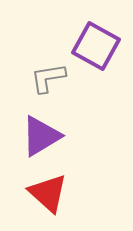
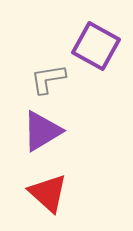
gray L-shape: moved 1 px down
purple triangle: moved 1 px right, 5 px up
